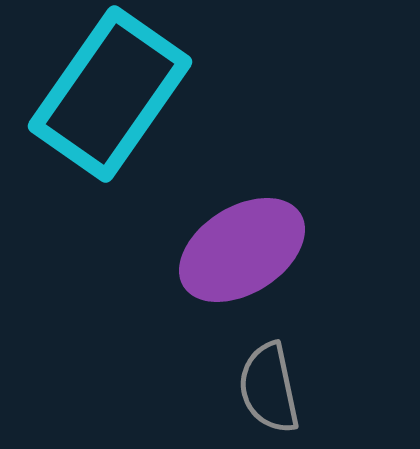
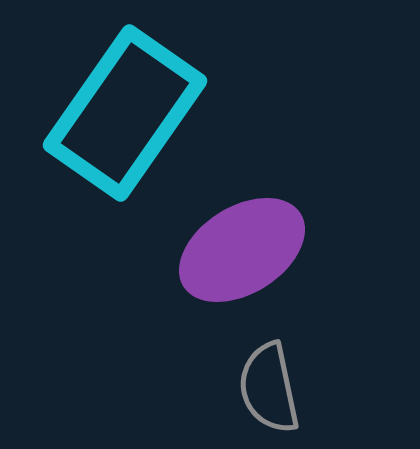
cyan rectangle: moved 15 px right, 19 px down
